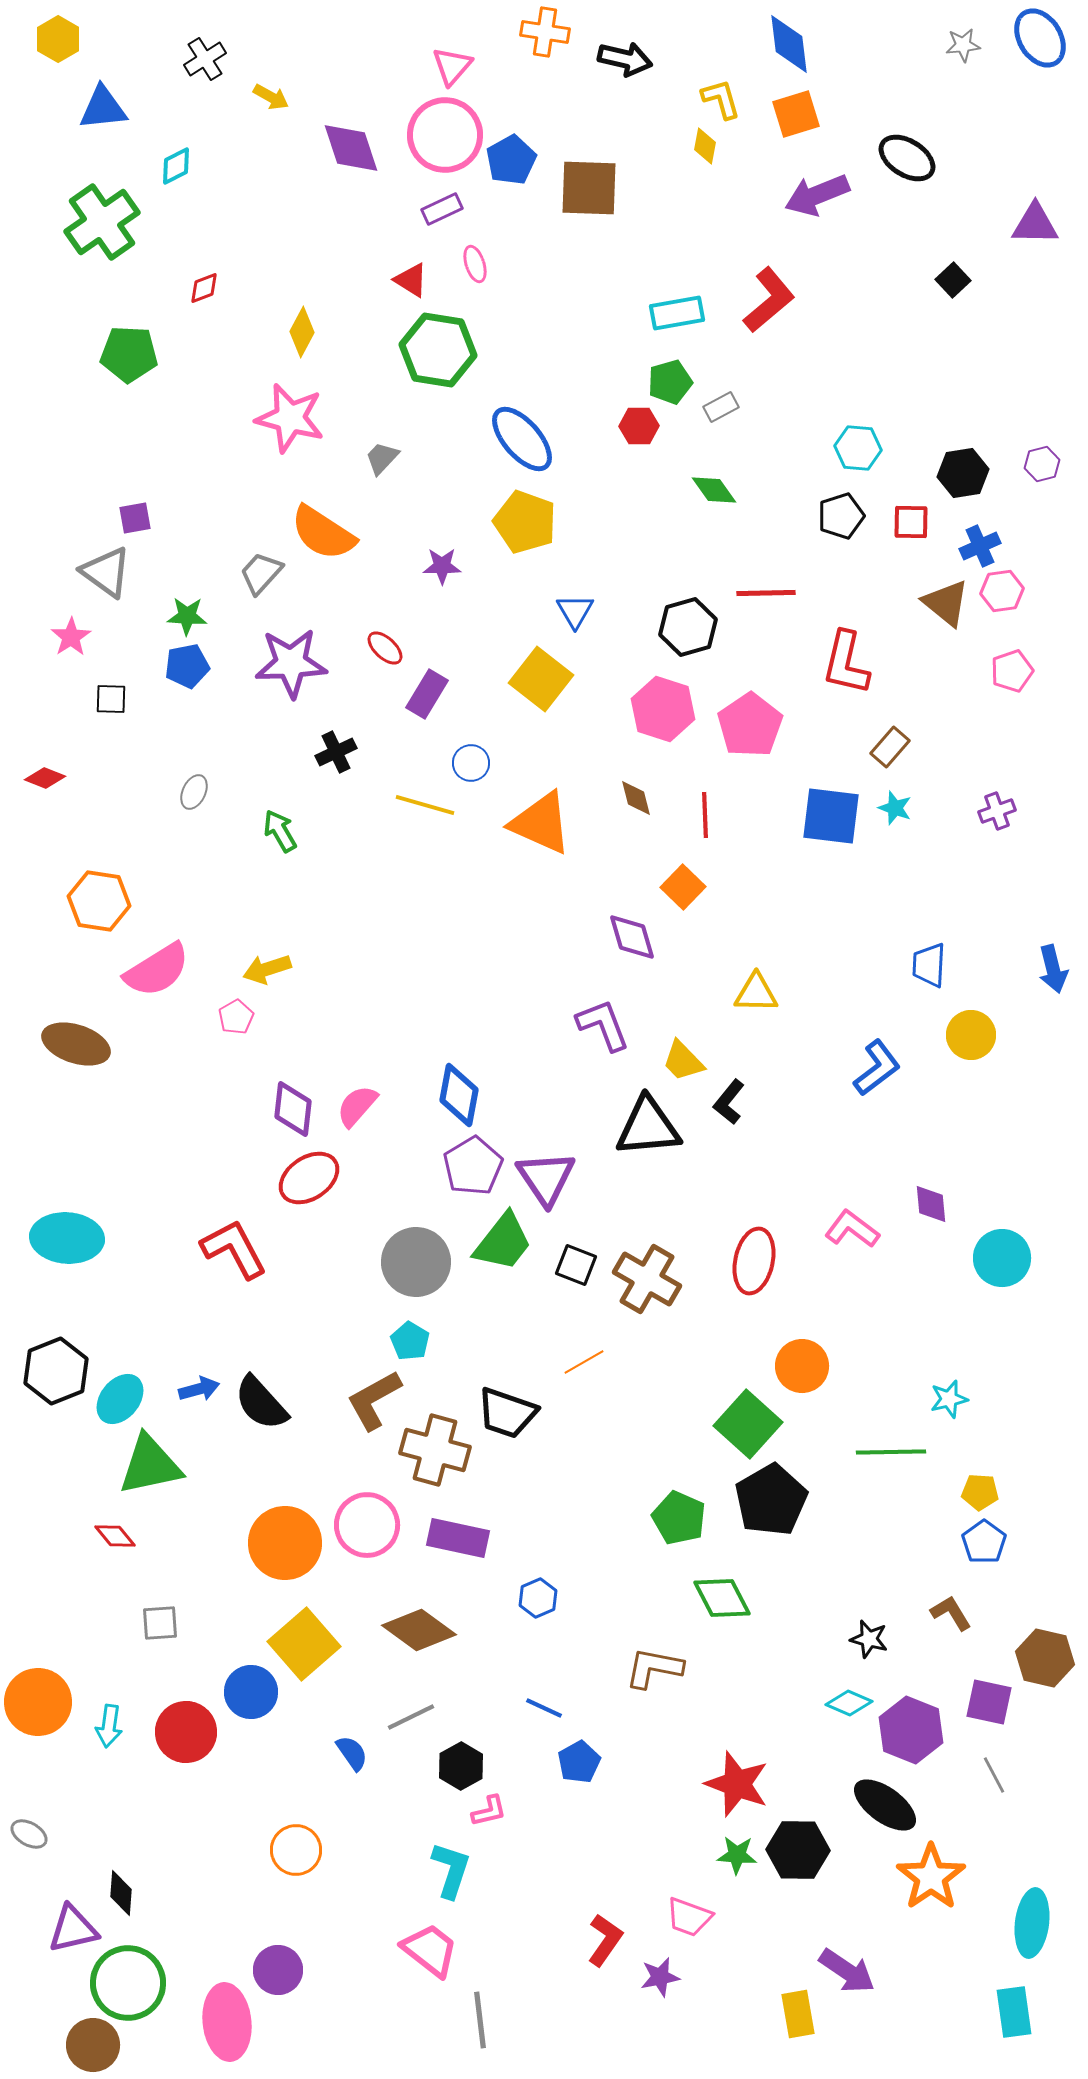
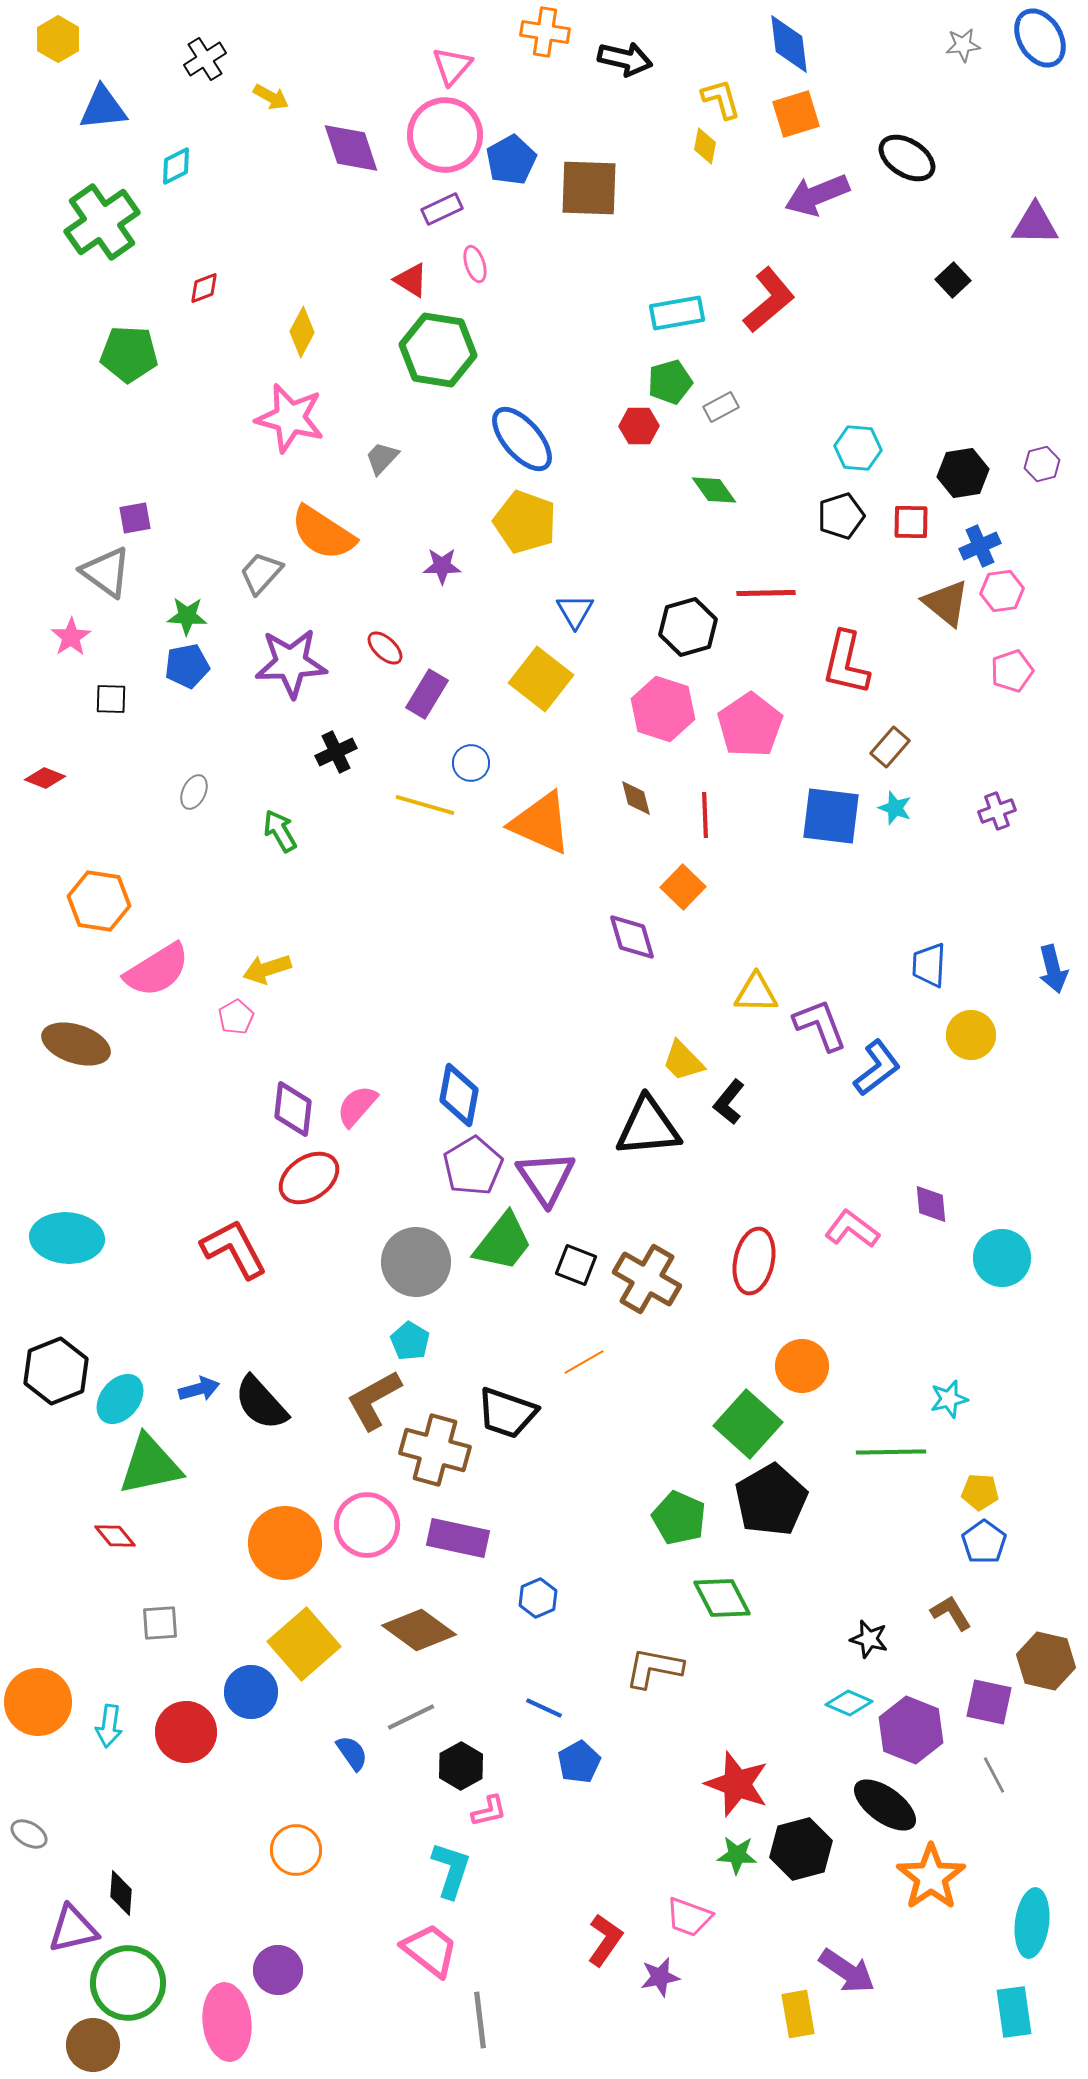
purple L-shape at (603, 1025): moved 217 px right
brown hexagon at (1045, 1658): moved 1 px right, 3 px down
black hexagon at (798, 1850): moved 3 px right, 1 px up; rotated 16 degrees counterclockwise
